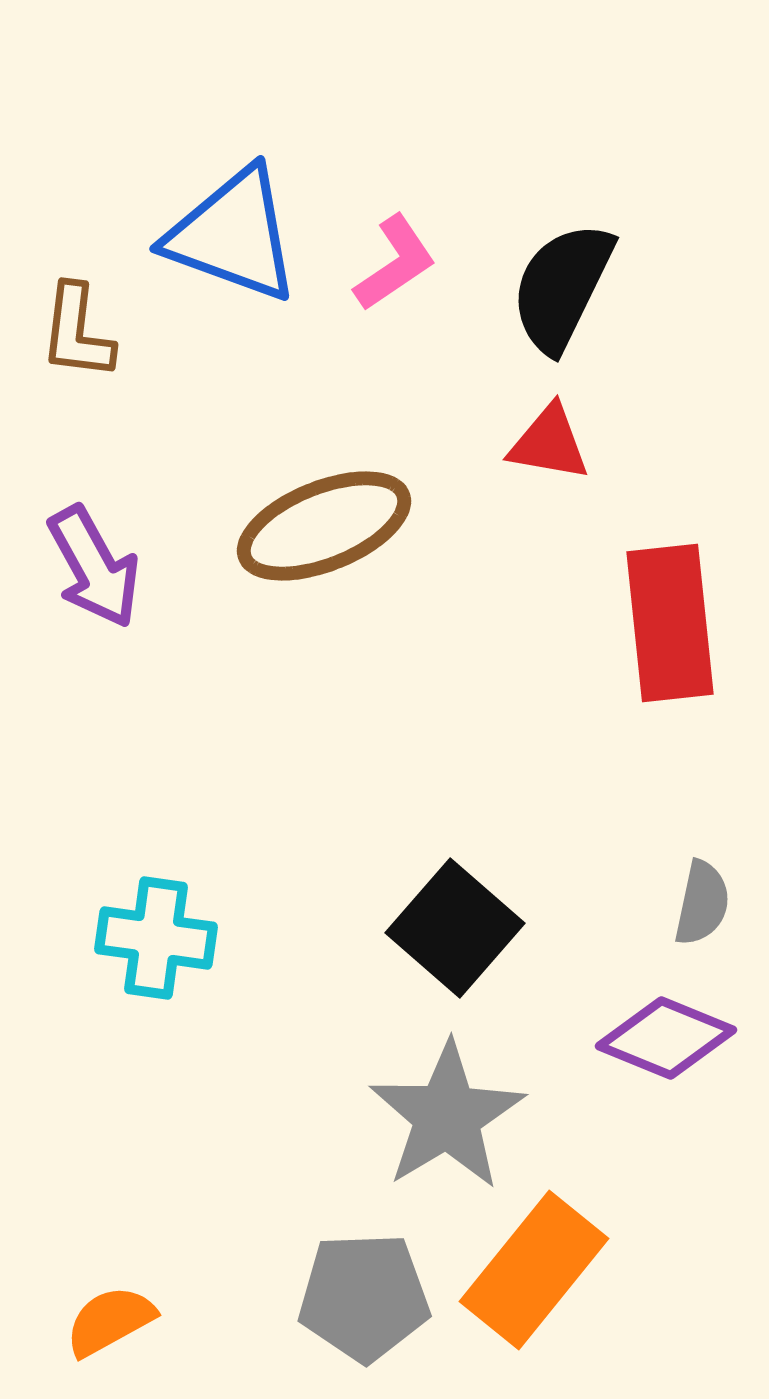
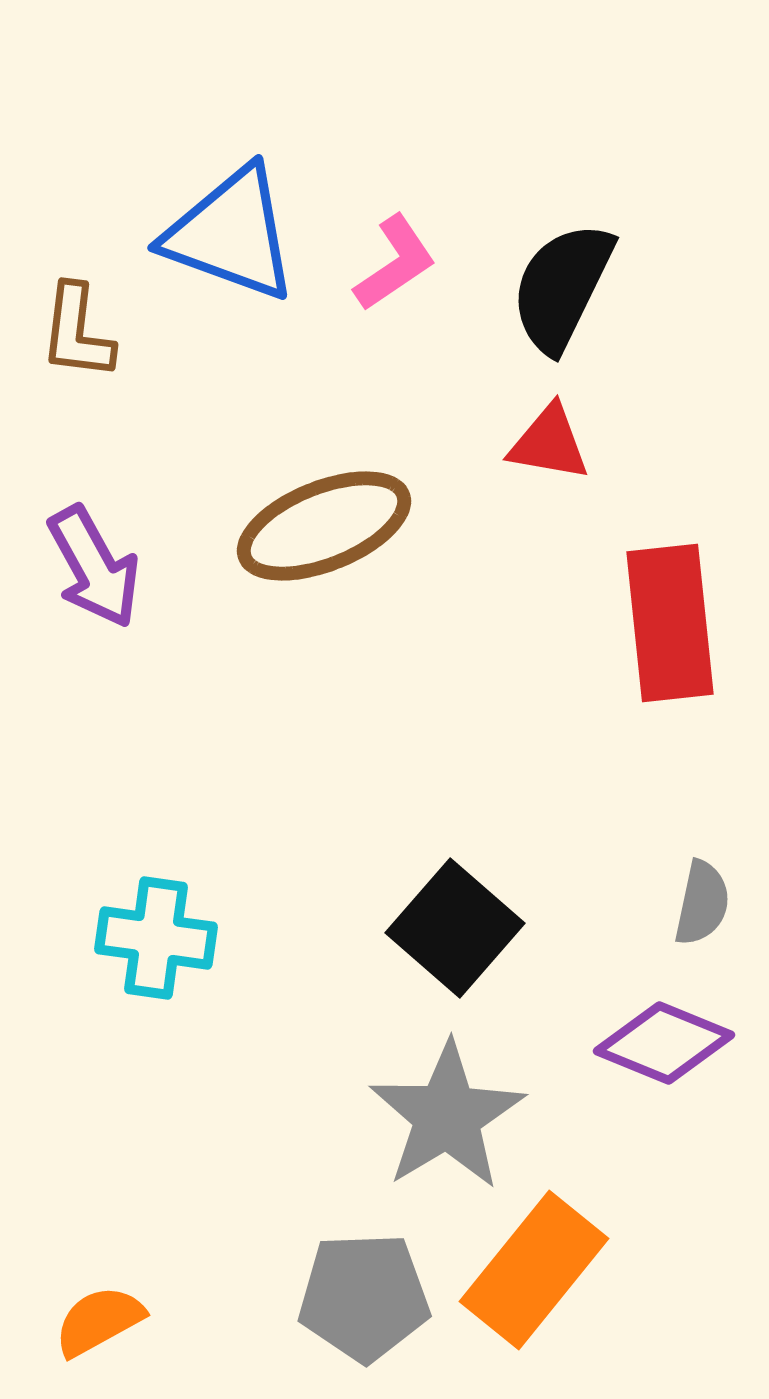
blue triangle: moved 2 px left, 1 px up
purple diamond: moved 2 px left, 5 px down
orange semicircle: moved 11 px left
